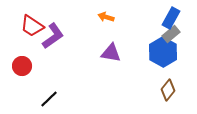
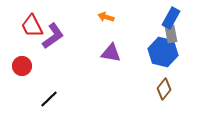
red trapezoid: rotated 30 degrees clockwise
gray rectangle: rotated 60 degrees counterclockwise
blue hexagon: rotated 16 degrees counterclockwise
brown diamond: moved 4 px left, 1 px up
